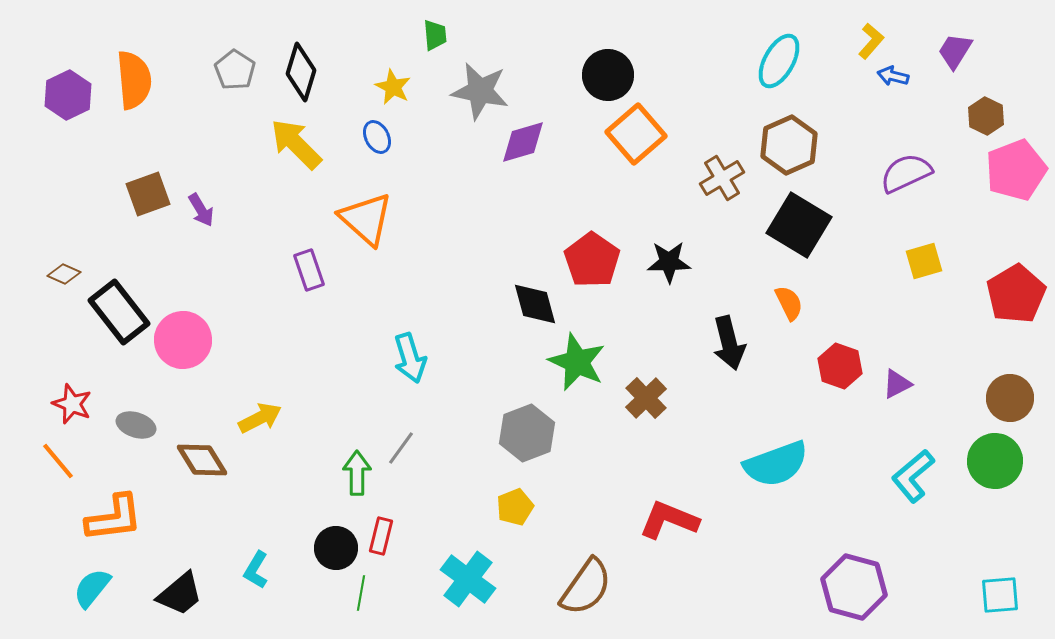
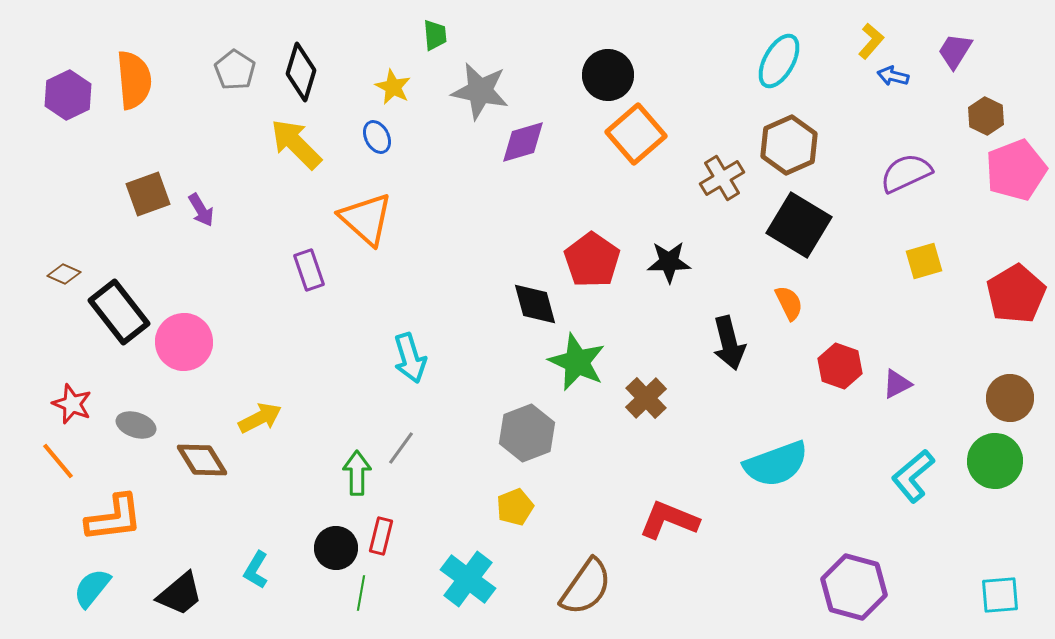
pink circle at (183, 340): moved 1 px right, 2 px down
